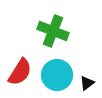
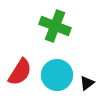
green cross: moved 2 px right, 5 px up
